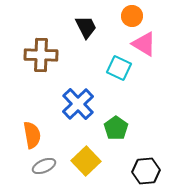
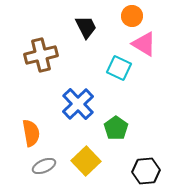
brown cross: rotated 16 degrees counterclockwise
orange semicircle: moved 1 px left, 2 px up
